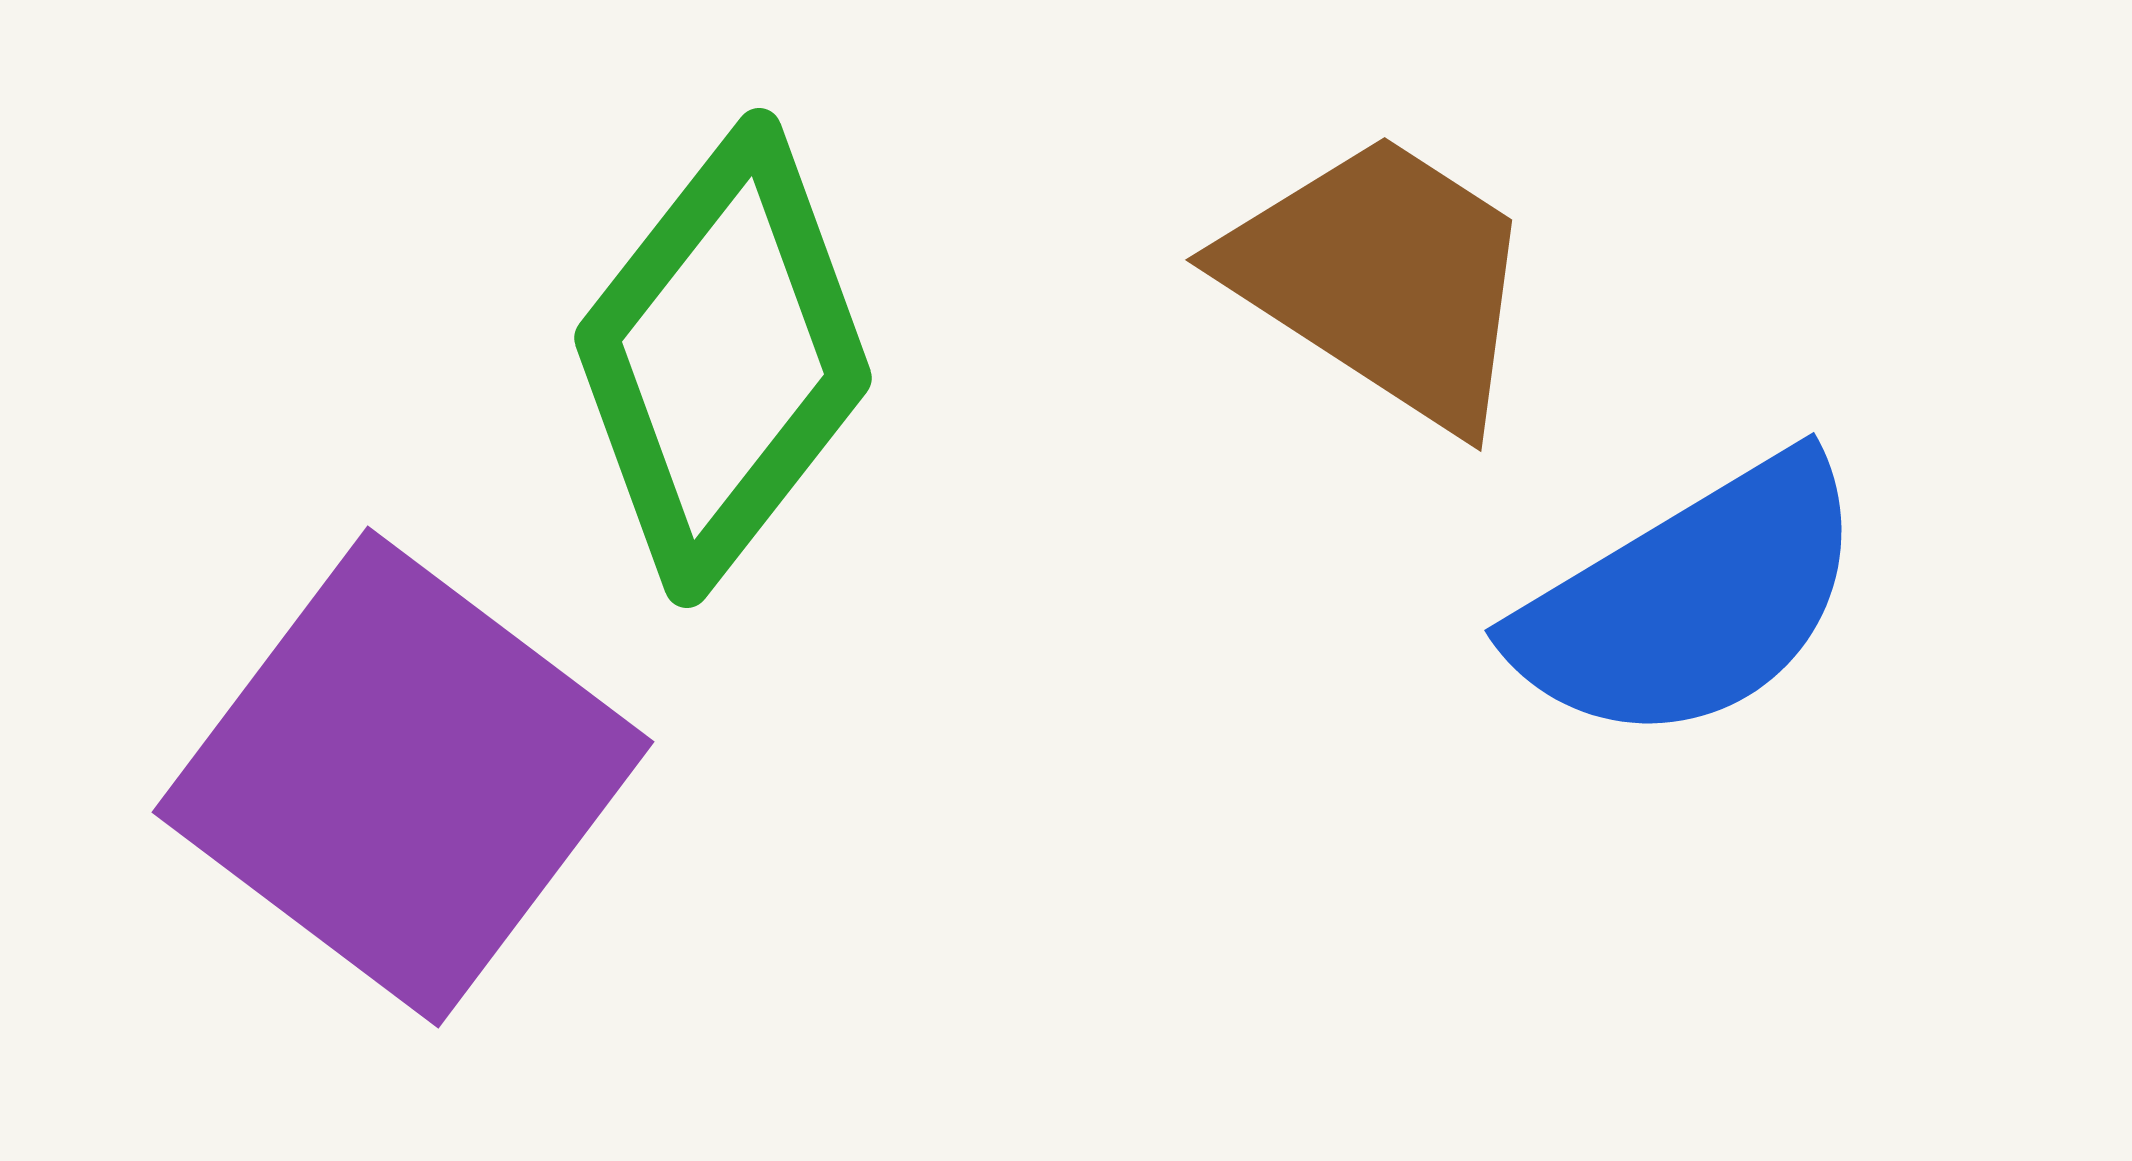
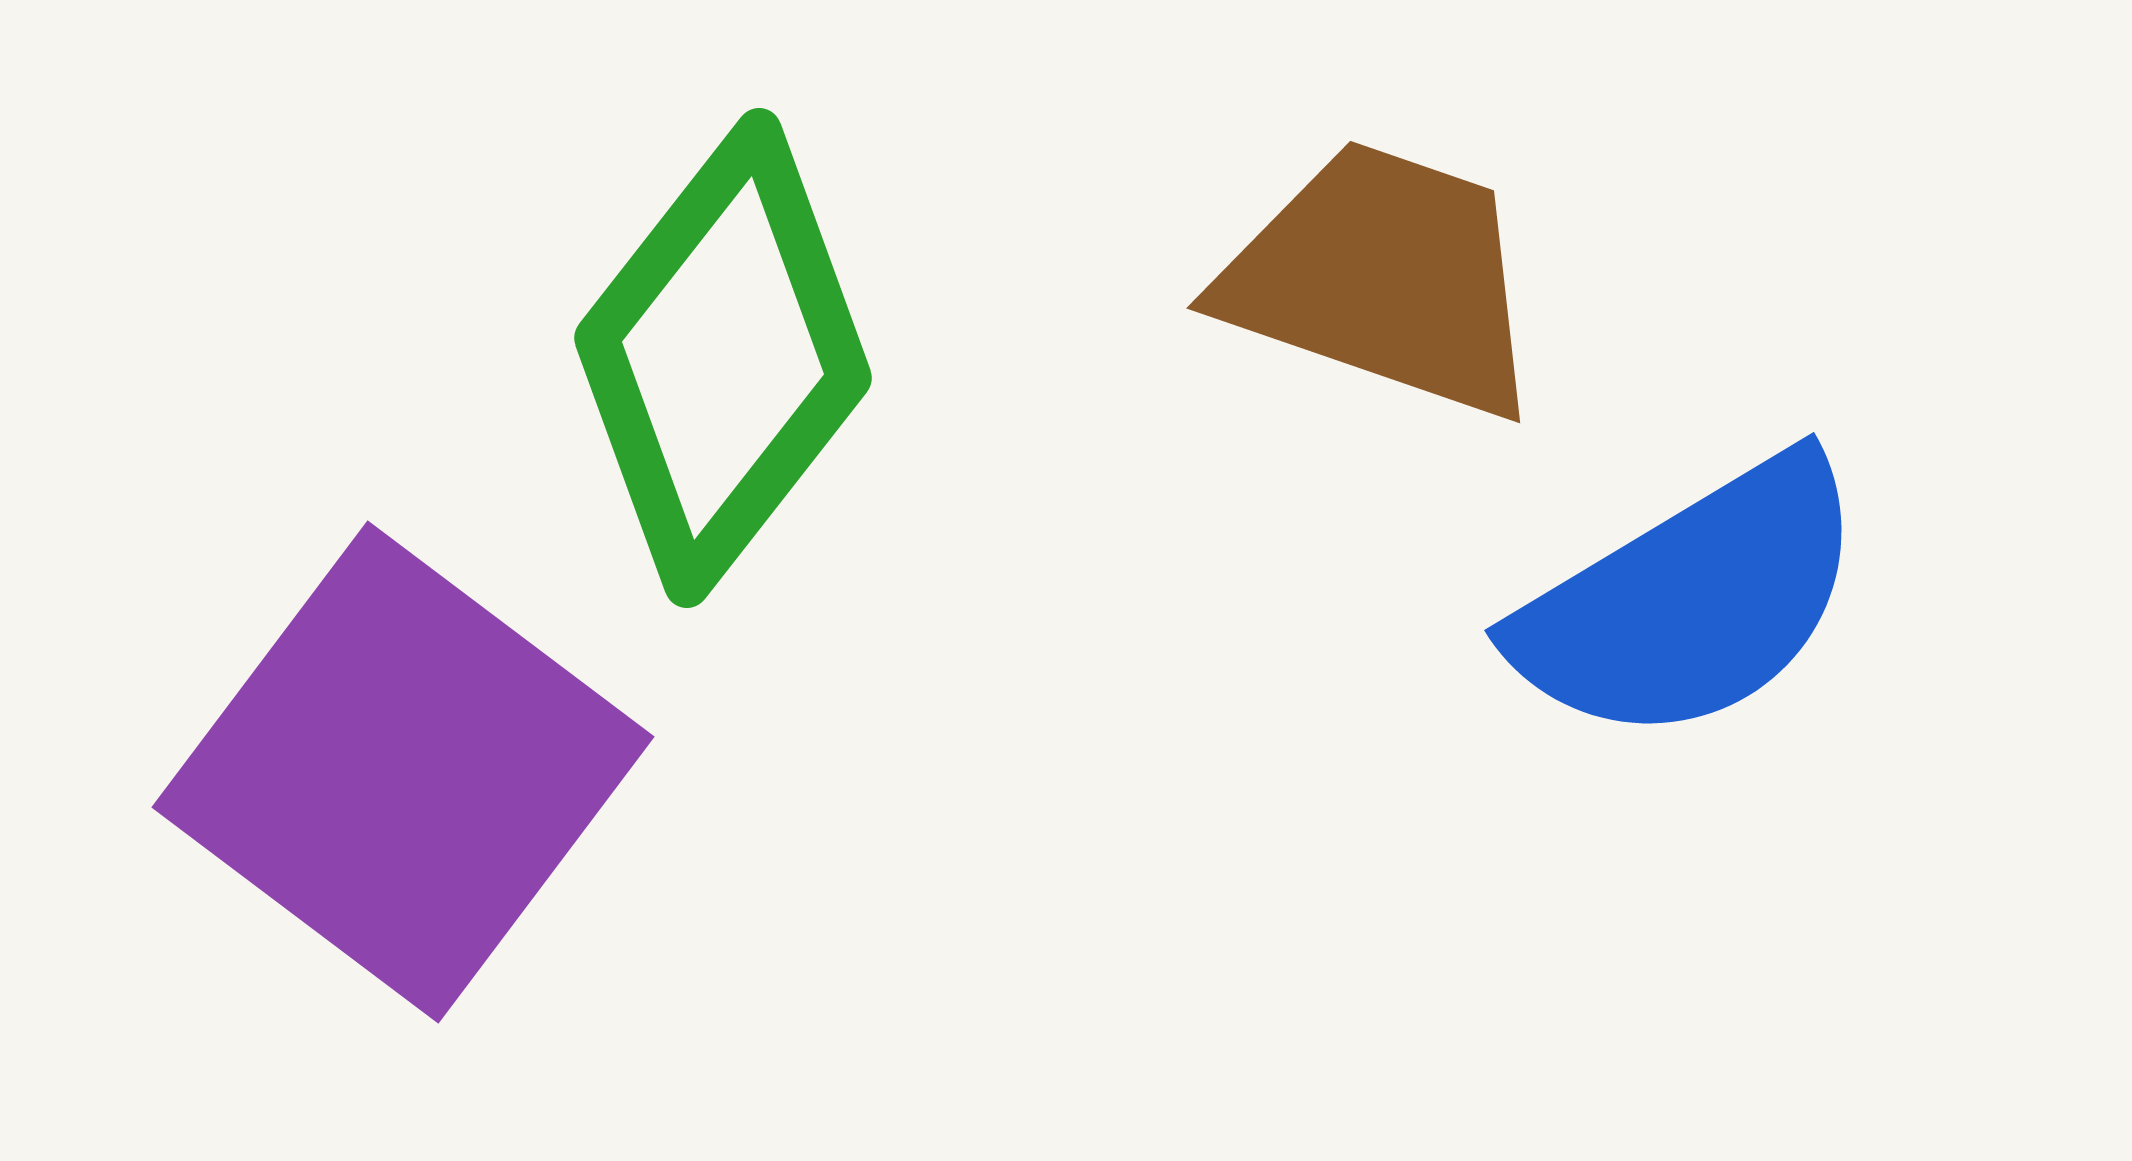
brown trapezoid: rotated 14 degrees counterclockwise
purple square: moved 5 px up
